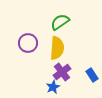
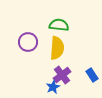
green semicircle: moved 1 px left, 3 px down; rotated 42 degrees clockwise
purple circle: moved 1 px up
purple cross: moved 3 px down
